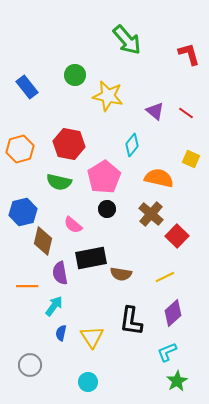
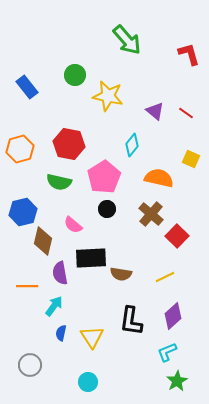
black rectangle: rotated 8 degrees clockwise
purple diamond: moved 3 px down
